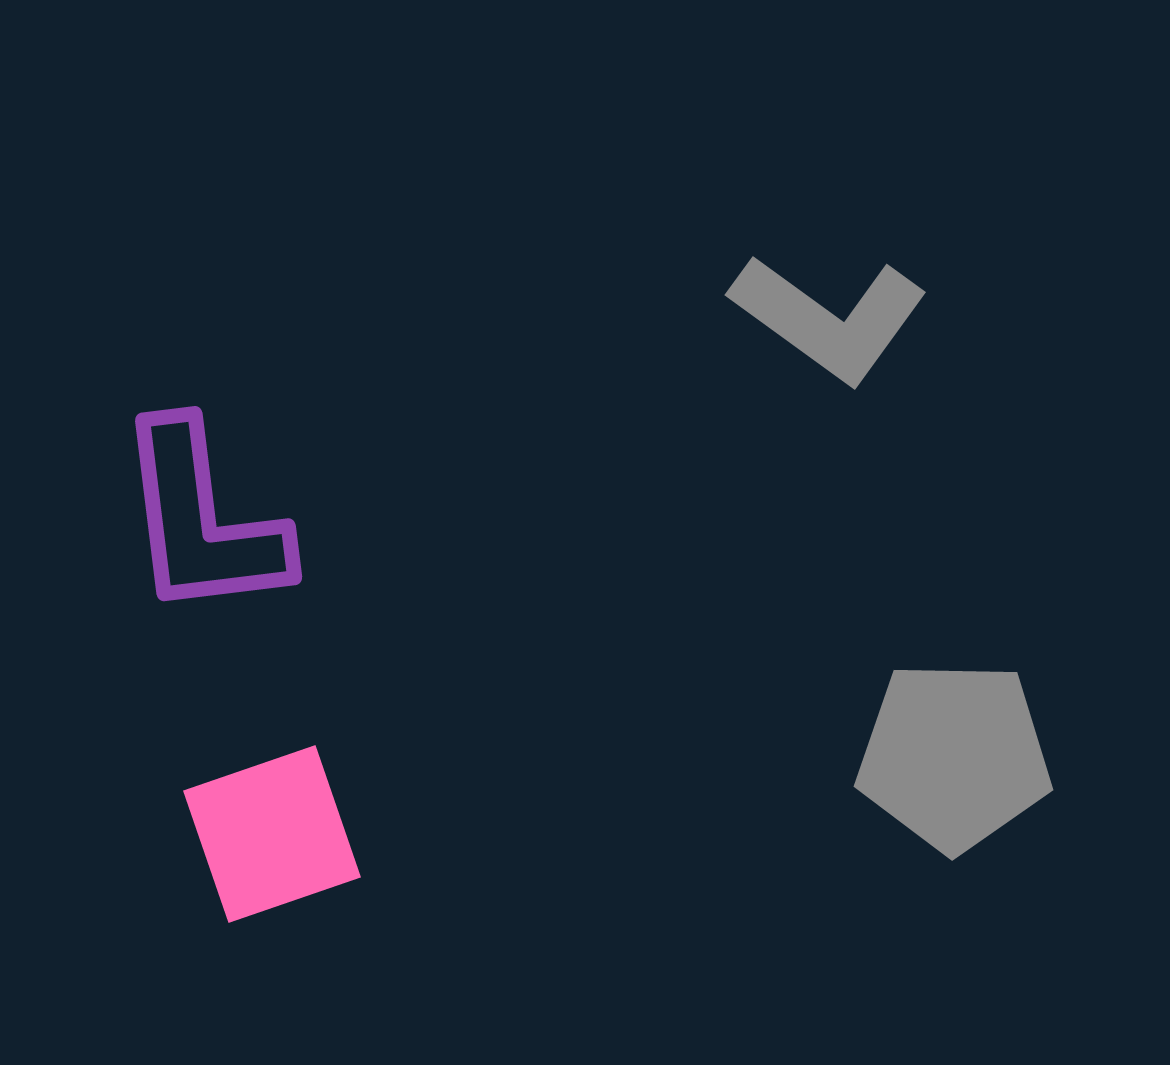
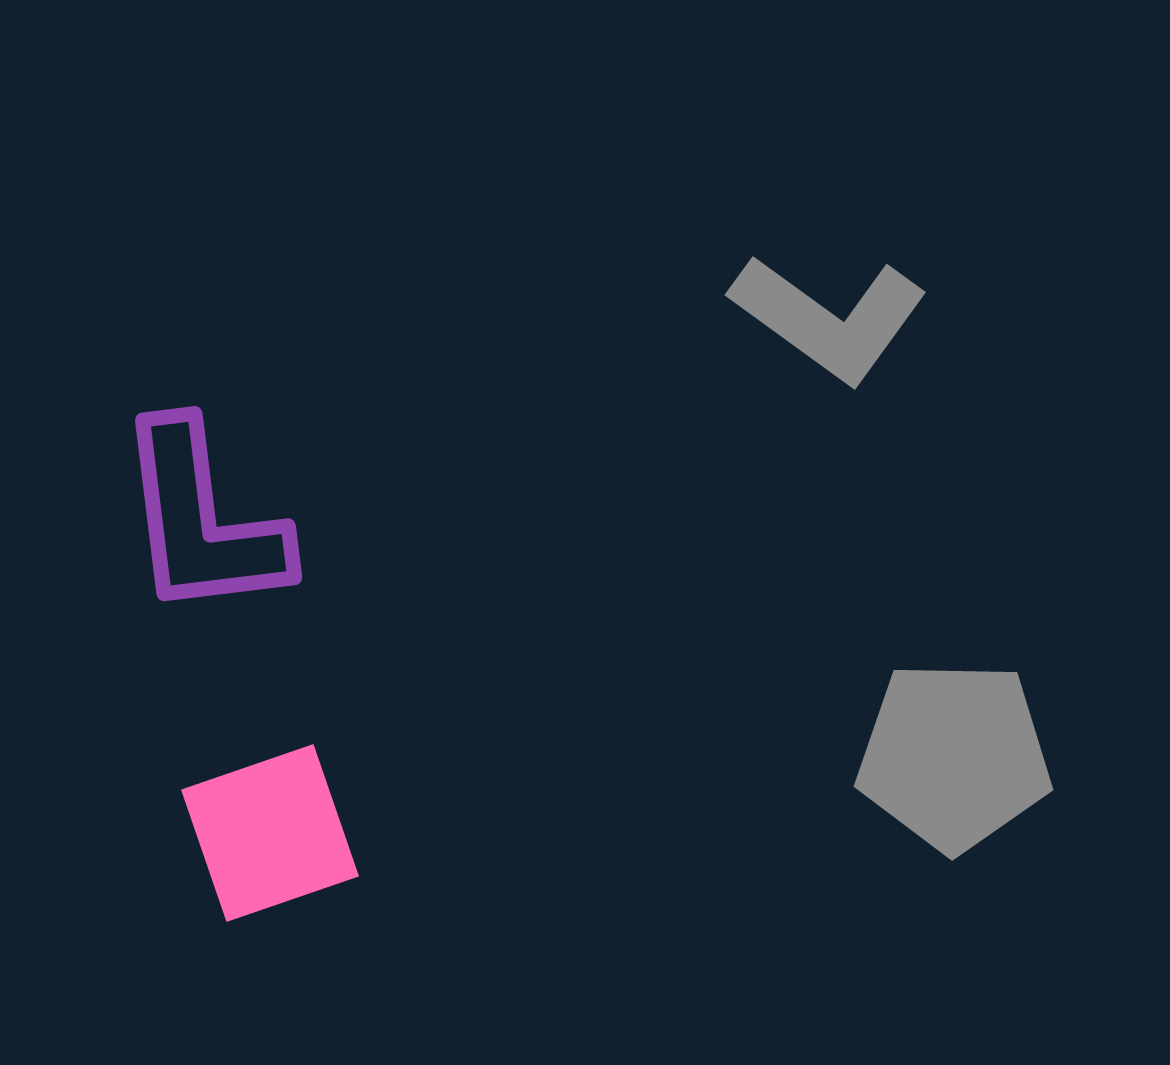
pink square: moved 2 px left, 1 px up
